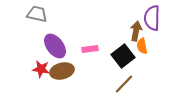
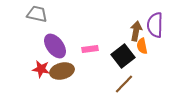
purple semicircle: moved 3 px right, 7 px down
